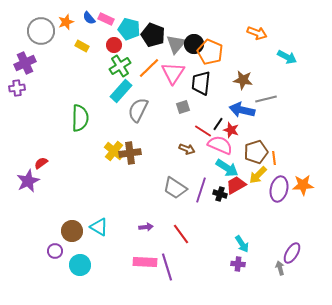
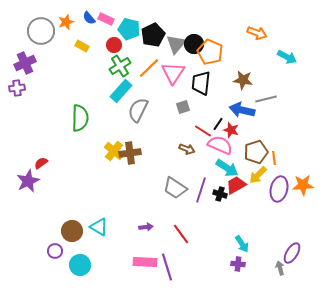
black pentagon at (153, 35): rotated 25 degrees clockwise
